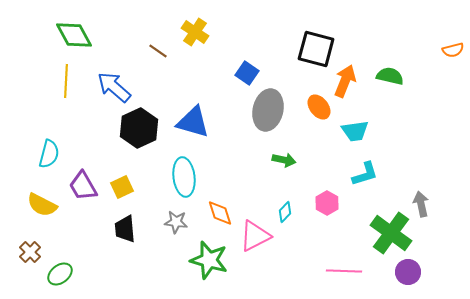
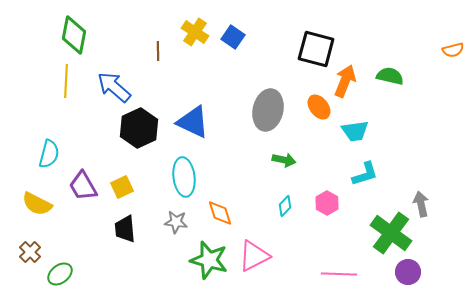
green diamond: rotated 39 degrees clockwise
brown line: rotated 54 degrees clockwise
blue square: moved 14 px left, 36 px up
blue triangle: rotated 9 degrees clockwise
yellow semicircle: moved 5 px left, 1 px up
cyan diamond: moved 6 px up
pink triangle: moved 1 px left, 20 px down
pink line: moved 5 px left, 3 px down
